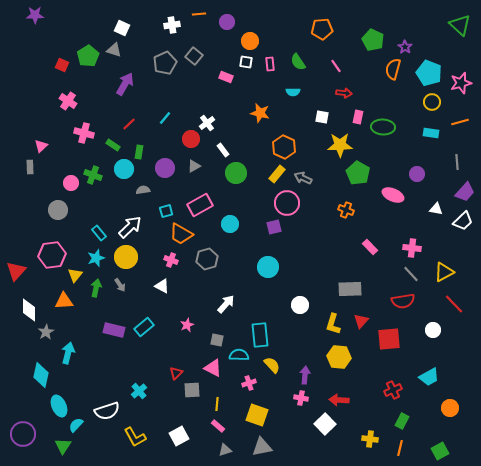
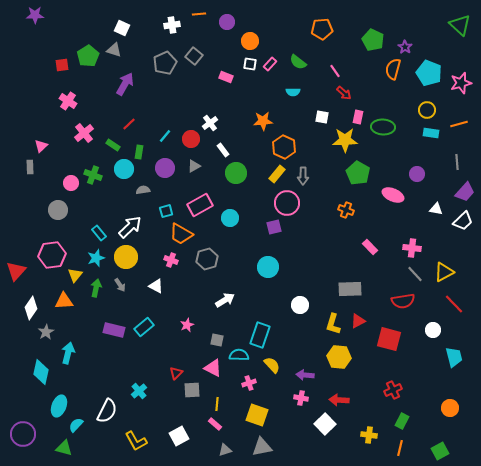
white square at (246, 62): moved 4 px right, 2 px down
green semicircle at (298, 62): rotated 18 degrees counterclockwise
pink rectangle at (270, 64): rotated 48 degrees clockwise
red square at (62, 65): rotated 32 degrees counterclockwise
pink line at (336, 66): moved 1 px left, 5 px down
red arrow at (344, 93): rotated 35 degrees clockwise
yellow circle at (432, 102): moved 5 px left, 8 px down
orange star at (260, 113): moved 3 px right, 8 px down; rotated 18 degrees counterclockwise
cyan line at (165, 118): moved 18 px down
orange line at (460, 122): moved 1 px left, 2 px down
white cross at (207, 123): moved 3 px right
pink cross at (84, 133): rotated 36 degrees clockwise
yellow star at (340, 145): moved 5 px right, 5 px up
gray arrow at (303, 178): moved 2 px up; rotated 114 degrees counterclockwise
cyan circle at (230, 224): moved 6 px up
gray line at (411, 274): moved 4 px right
white triangle at (162, 286): moved 6 px left
white arrow at (226, 304): moved 1 px left, 4 px up; rotated 18 degrees clockwise
white diamond at (29, 310): moved 2 px right, 2 px up; rotated 35 degrees clockwise
red triangle at (361, 321): moved 3 px left; rotated 21 degrees clockwise
cyan rectangle at (260, 335): rotated 25 degrees clockwise
red square at (389, 339): rotated 20 degrees clockwise
cyan diamond at (41, 375): moved 3 px up
purple arrow at (305, 375): rotated 90 degrees counterclockwise
cyan trapezoid at (429, 377): moved 25 px right, 20 px up; rotated 75 degrees counterclockwise
cyan ellipse at (59, 406): rotated 45 degrees clockwise
white semicircle at (107, 411): rotated 45 degrees counterclockwise
pink rectangle at (218, 426): moved 3 px left, 2 px up
yellow L-shape at (135, 437): moved 1 px right, 4 px down
yellow cross at (370, 439): moved 1 px left, 4 px up
green triangle at (63, 446): moved 1 px right, 2 px down; rotated 48 degrees counterclockwise
